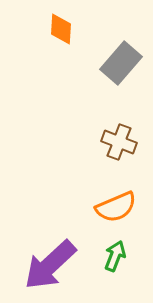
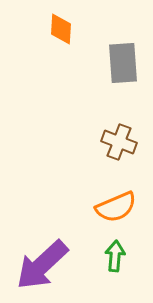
gray rectangle: moved 2 px right; rotated 45 degrees counterclockwise
green arrow: rotated 16 degrees counterclockwise
purple arrow: moved 8 px left
